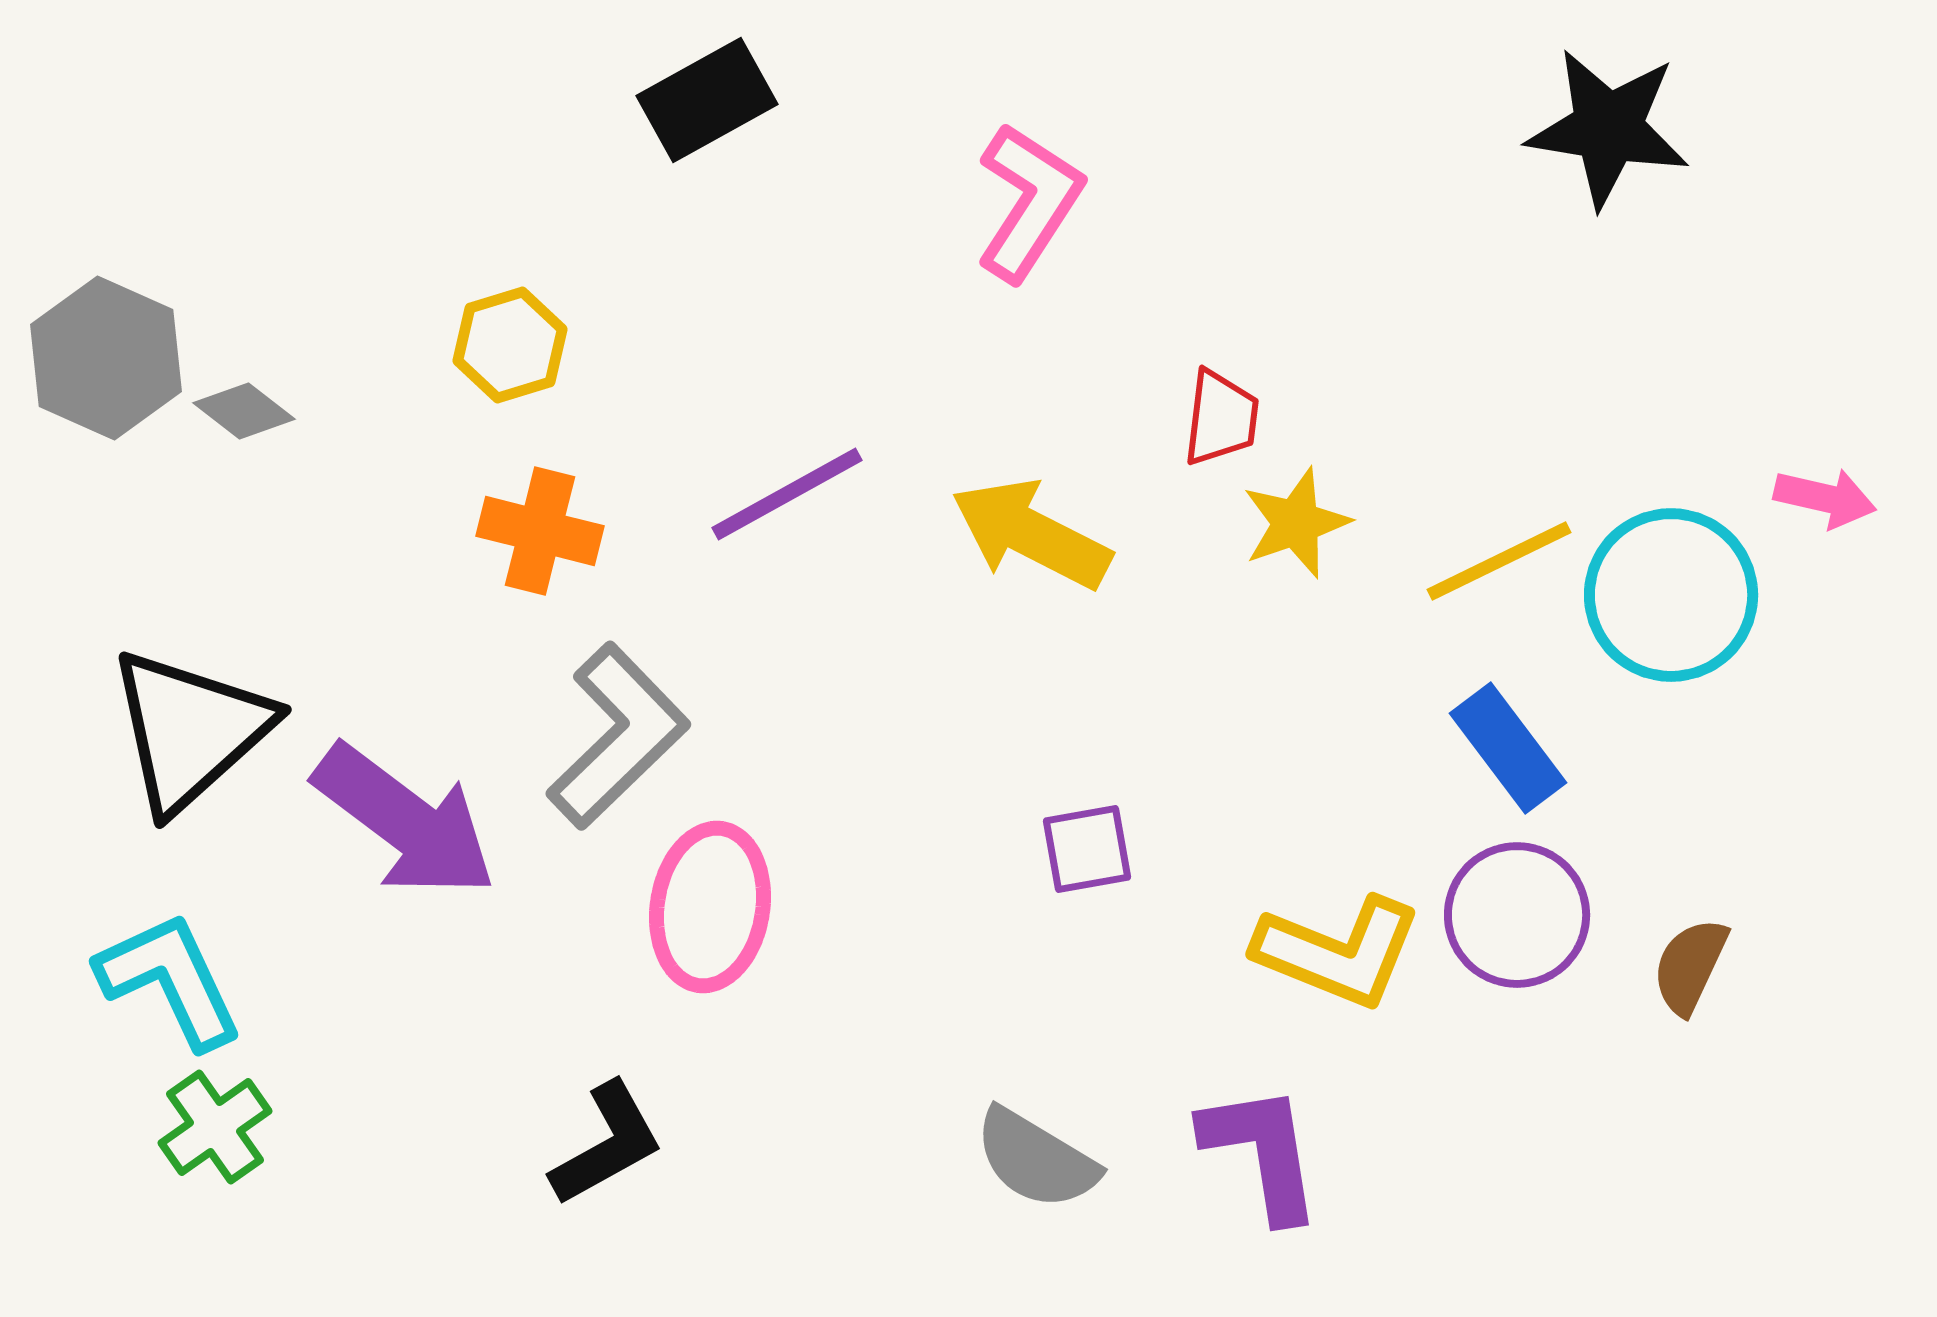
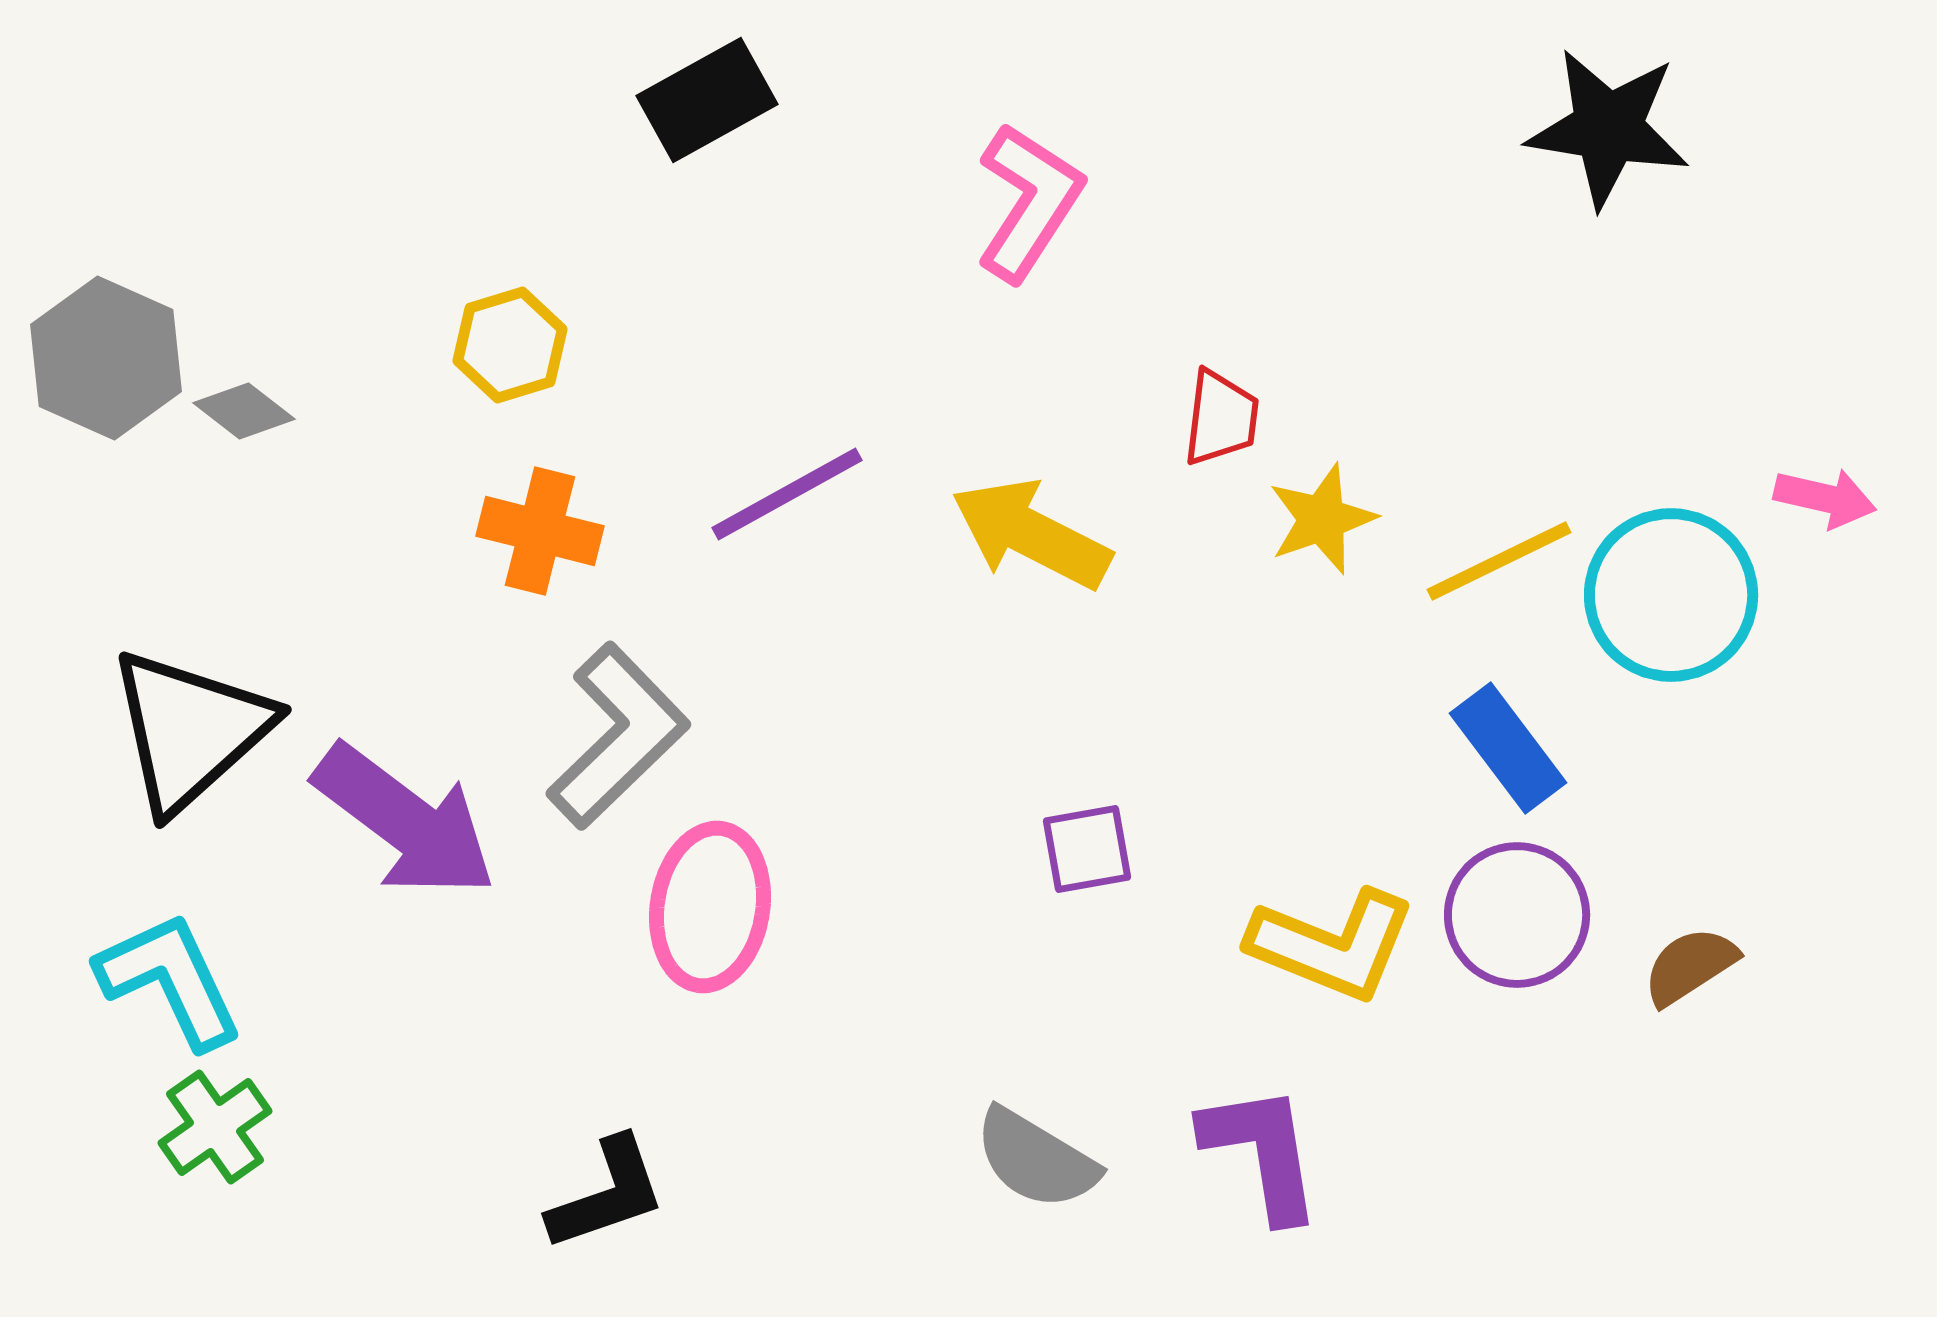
yellow star: moved 26 px right, 4 px up
yellow L-shape: moved 6 px left, 7 px up
brown semicircle: rotated 32 degrees clockwise
black L-shape: moved 50 px down; rotated 10 degrees clockwise
